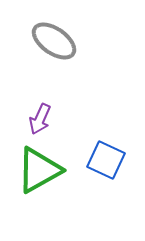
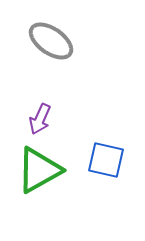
gray ellipse: moved 3 px left
blue square: rotated 12 degrees counterclockwise
